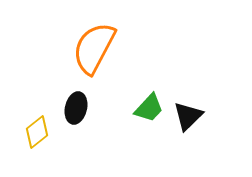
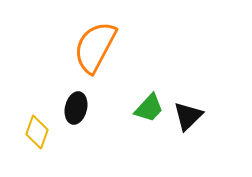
orange semicircle: moved 1 px right, 1 px up
yellow diamond: rotated 32 degrees counterclockwise
